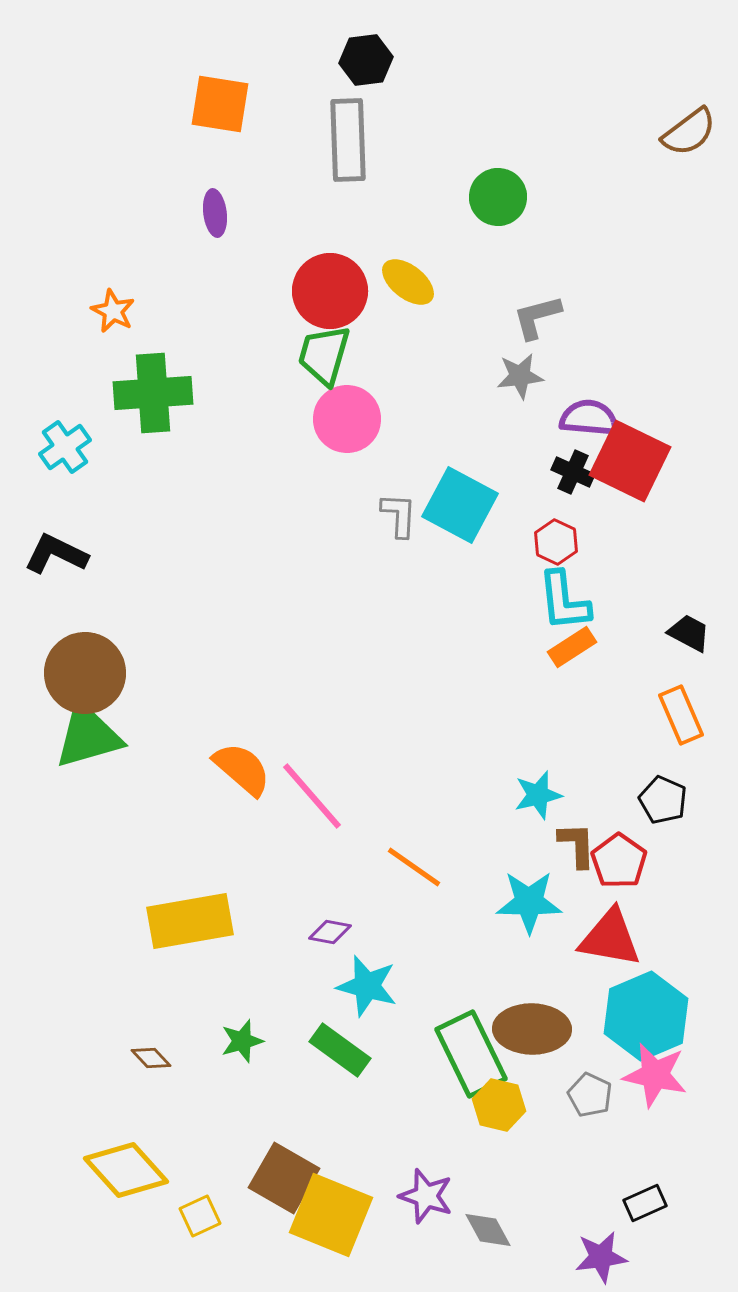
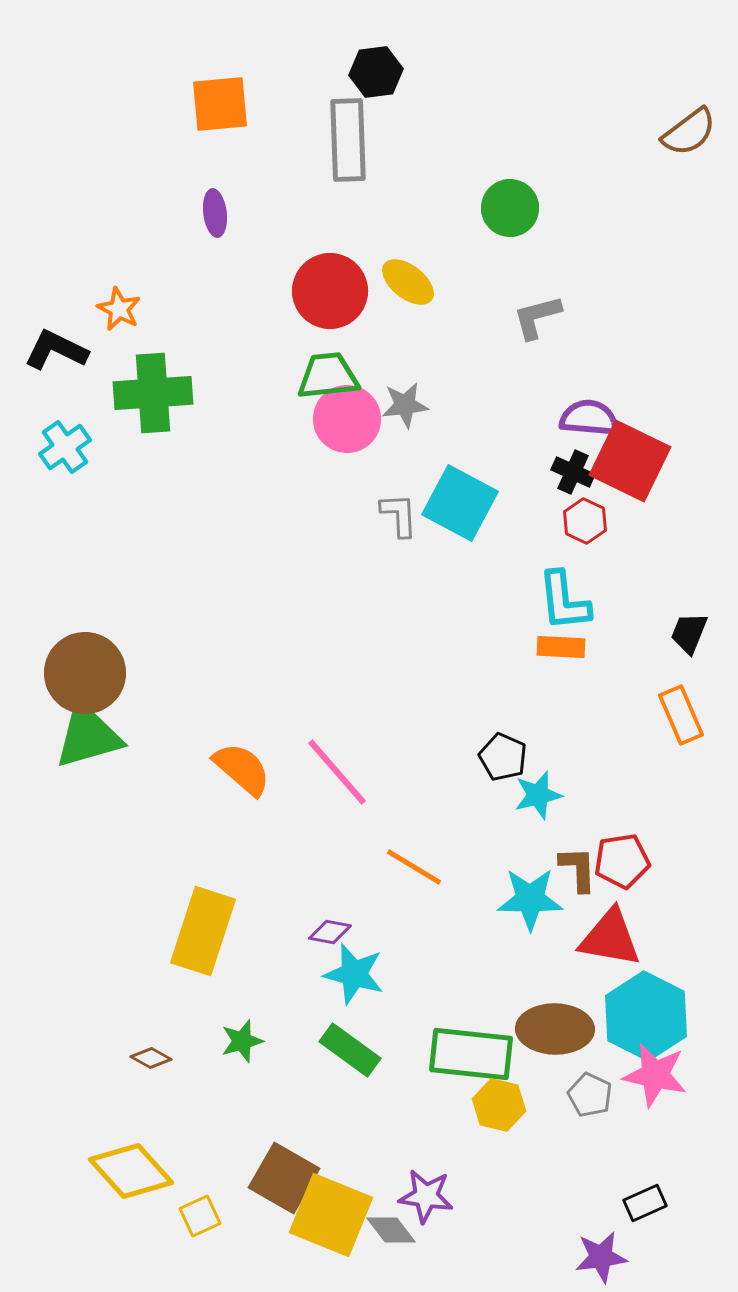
black hexagon at (366, 60): moved 10 px right, 12 px down
orange square at (220, 104): rotated 14 degrees counterclockwise
green circle at (498, 197): moved 12 px right, 11 px down
orange star at (113, 311): moved 6 px right, 2 px up
green trapezoid at (324, 355): moved 4 px right, 21 px down; rotated 68 degrees clockwise
gray star at (520, 376): moved 115 px left, 29 px down
cyan square at (460, 505): moved 2 px up
gray L-shape at (399, 515): rotated 6 degrees counterclockwise
red hexagon at (556, 542): moved 29 px right, 21 px up
black L-shape at (56, 554): moved 204 px up
black trapezoid at (689, 633): rotated 96 degrees counterclockwise
orange rectangle at (572, 647): moved 11 px left; rotated 36 degrees clockwise
pink line at (312, 796): moved 25 px right, 24 px up
black pentagon at (663, 800): moved 160 px left, 43 px up
brown L-shape at (577, 845): moved 1 px right, 24 px down
red pentagon at (619, 861): moved 3 px right; rotated 28 degrees clockwise
orange line at (414, 867): rotated 4 degrees counterclockwise
cyan star at (529, 902): moved 1 px right, 3 px up
yellow rectangle at (190, 921): moved 13 px right, 10 px down; rotated 62 degrees counterclockwise
cyan star at (367, 986): moved 13 px left, 12 px up
cyan hexagon at (646, 1016): rotated 10 degrees counterclockwise
brown ellipse at (532, 1029): moved 23 px right
green rectangle at (340, 1050): moved 10 px right
green rectangle at (471, 1054): rotated 58 degrees counterclockwise
brown diamond at (151, 1058): rotated 18 degrees counterclockwise
yellow diamond at (126, 1170): moved 5 px right, 1 px down
purple star at (426, 1196): rotated 10 degrees counterclockwise
gray diamond at (488, 1230): moved 97 px left; rotated 9 degrees counterclockwise
